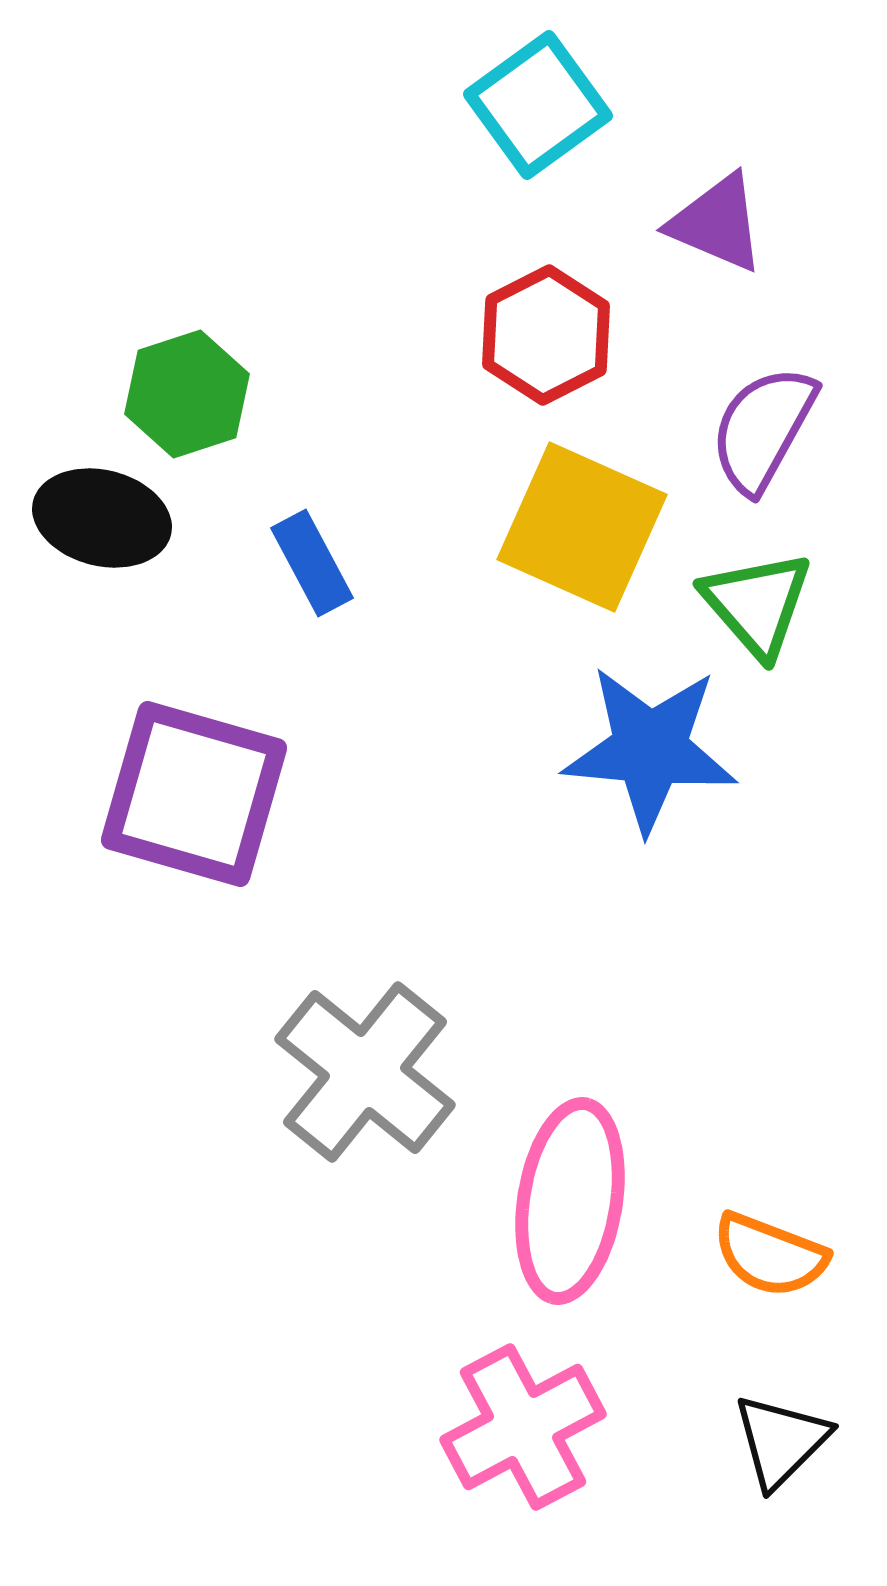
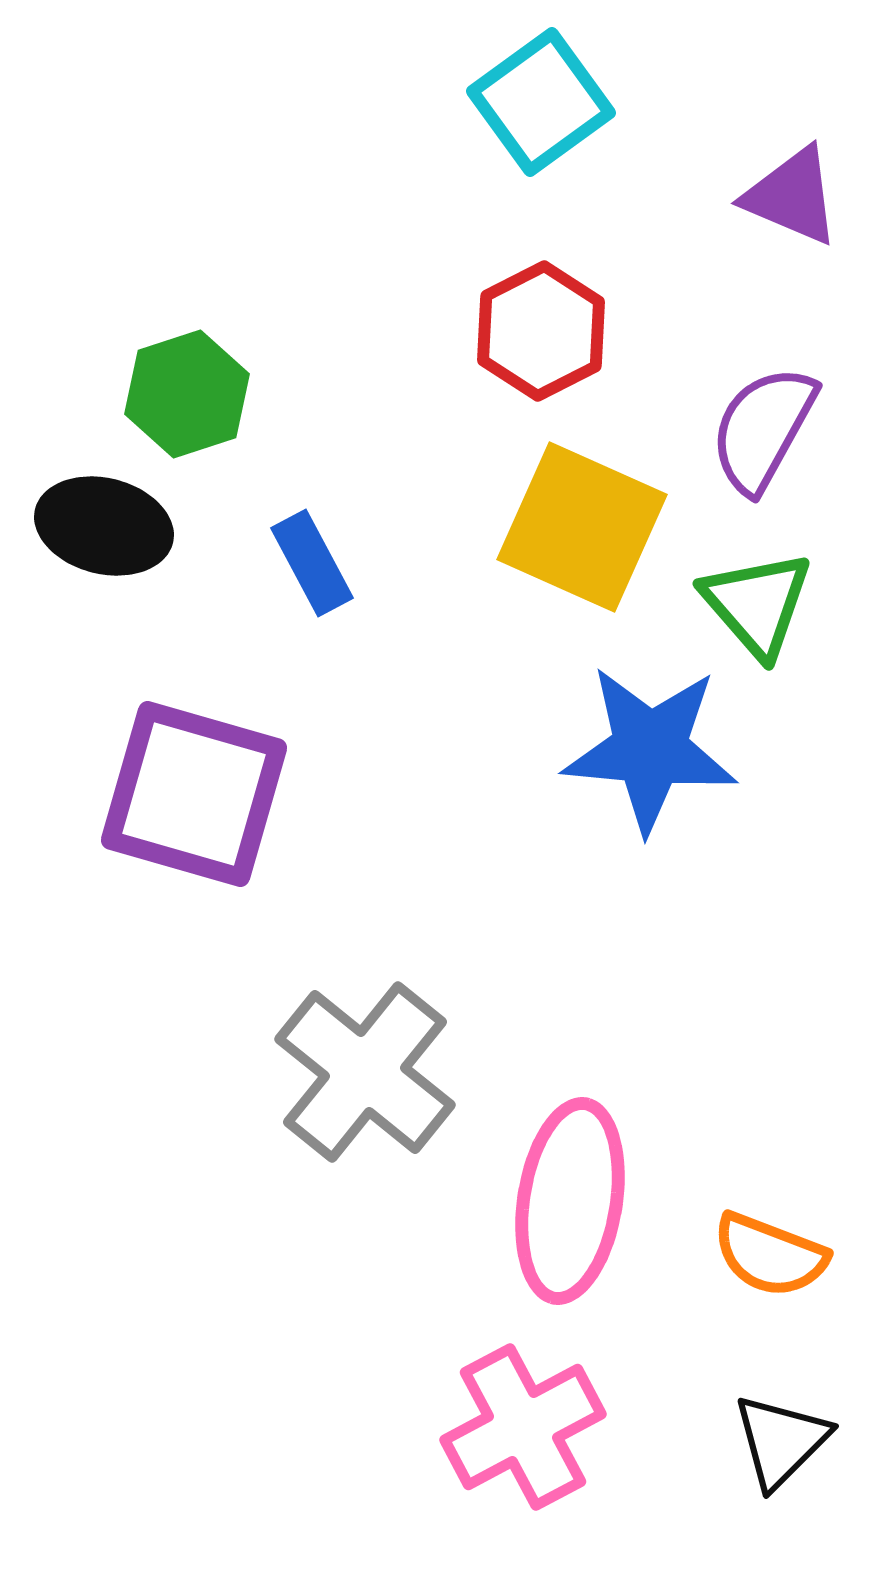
cyan square: moved 3 px right, 3 px up
purple triangle: moved 75 px right, 27 px up
red hexagon: moved 5 px left, 4 px up
black ellipse: moved 2 px right, 8 px down
